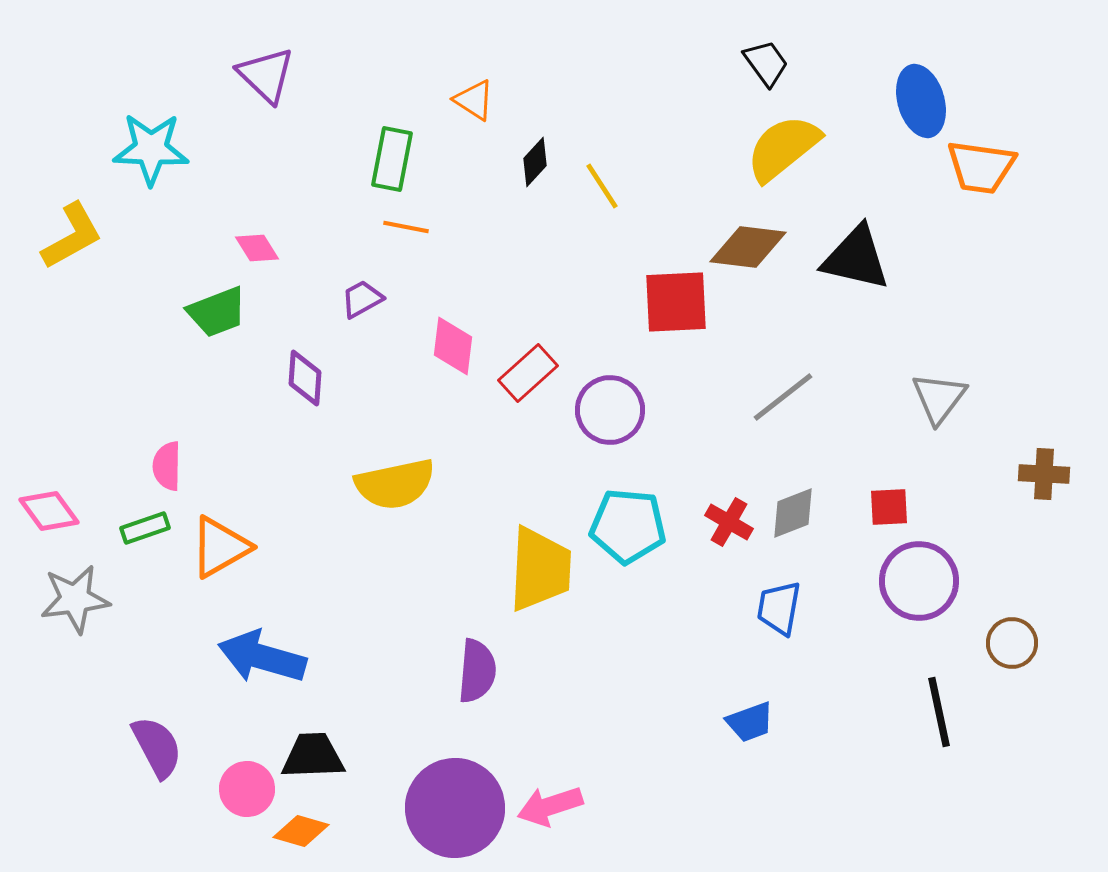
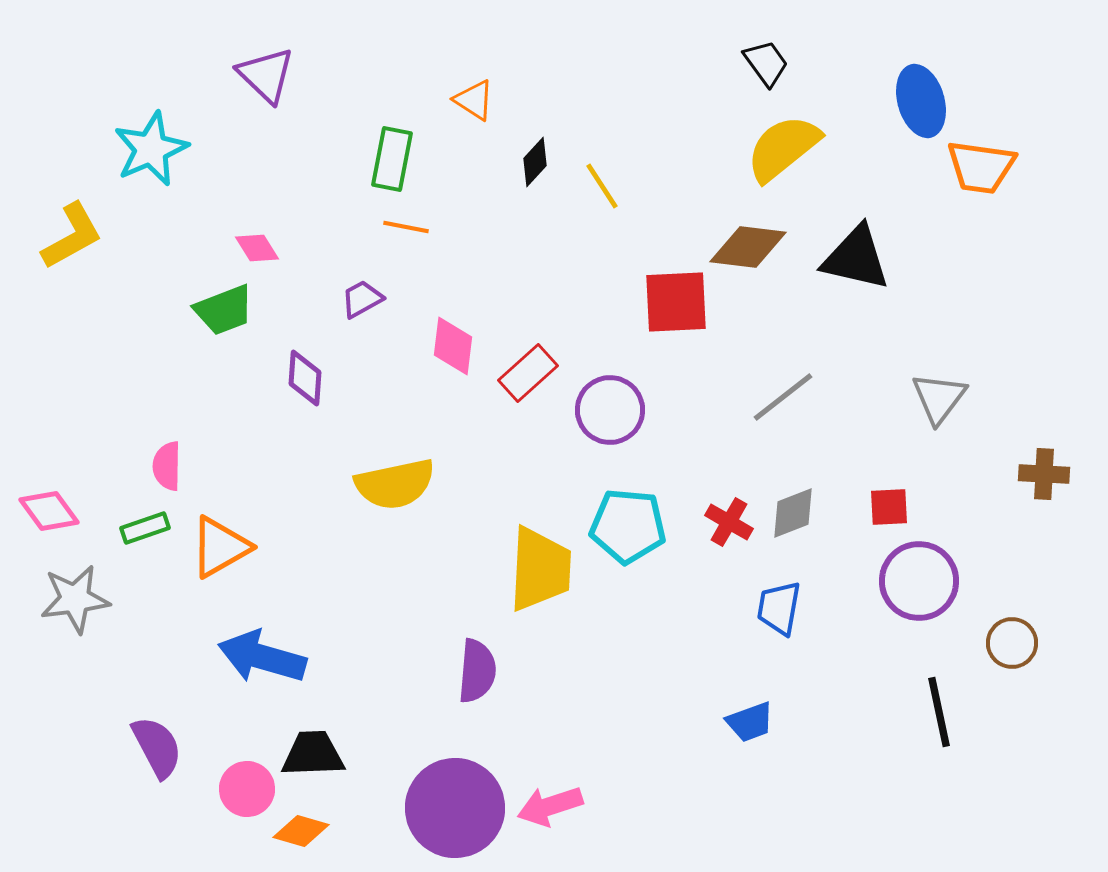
cyan star at (151, 149): rotated 26 degrees counterclockwise
green trapezoid at (217, 312): moved 7 px right, 2 px up
black trapezoid at (313, 756): moved 2 px up
